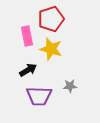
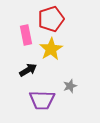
pink rectangle: moved 1 px left, 1 px up
yellow star: rotated 25 degrees clockwise
gray star: rotated 16 degrees counterclockwise
purple trapezoid: moved 3 px right, 4 px down
